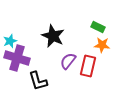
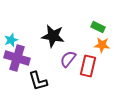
black star: rotated 15 degrees counterclockwise
cyan star: moved 1 px right, 1 px up
purple semicircle: moved 2 px up
